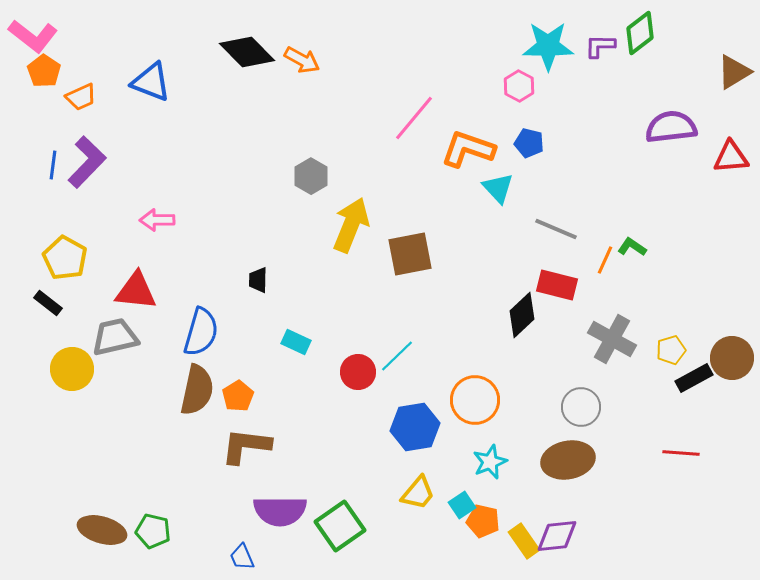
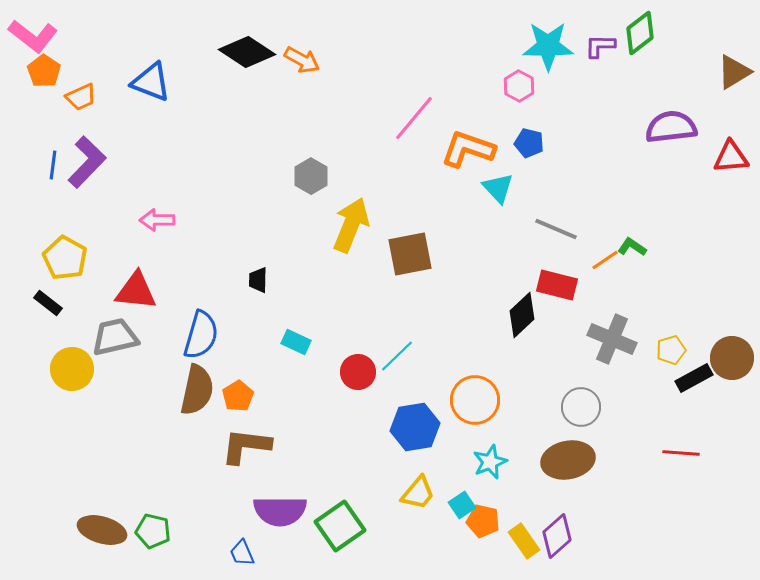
black diamond at (247, 52): rotated 12 degrees counterclockwise
orange line at (605, 260): rotated 32 degrees clockwise
blue semicircle at (201, 332): moved 3 px down
gray cross at (612, 339): rotated 6 degrees counterclockwise
purple diamond at (557, 536): rotated 36 degrees counterclockwise
blue trapezoid at (242, 557): moved 4 px up
